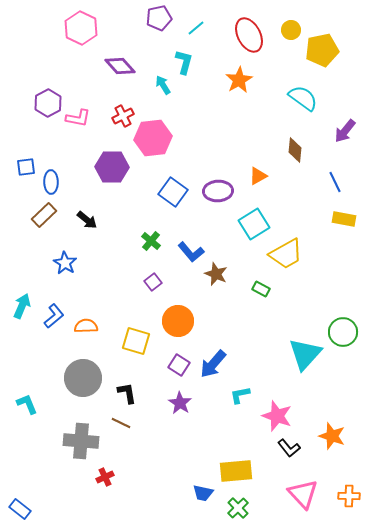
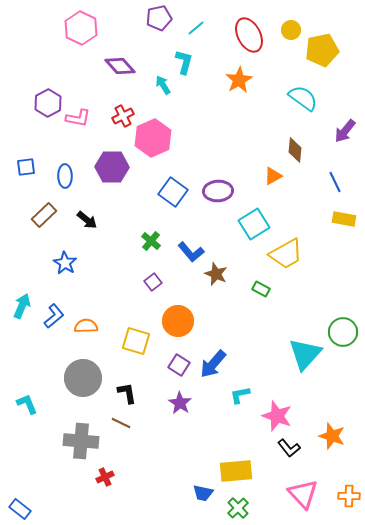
pink hexagon at (153, 138): rotated 18 degrees counterclockwise
orange triangle at (258, 176): moved 15 px right
blue ellipse at (51, 182): moved 14 px right, 6 px up
